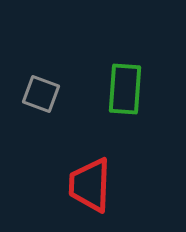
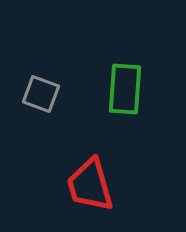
red trapezoid: rotated 18 degrees counterclockwise
